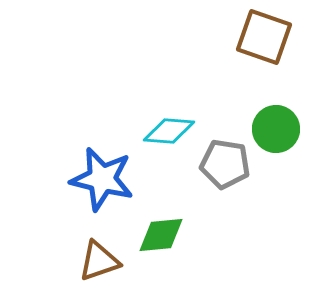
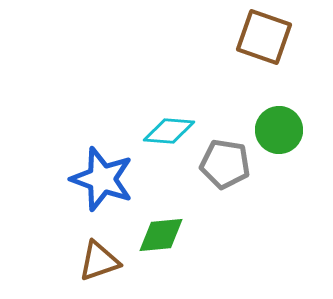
green circle: moved 3 px right, 1 px down
blue star: rotated 6 degrees clockwise
